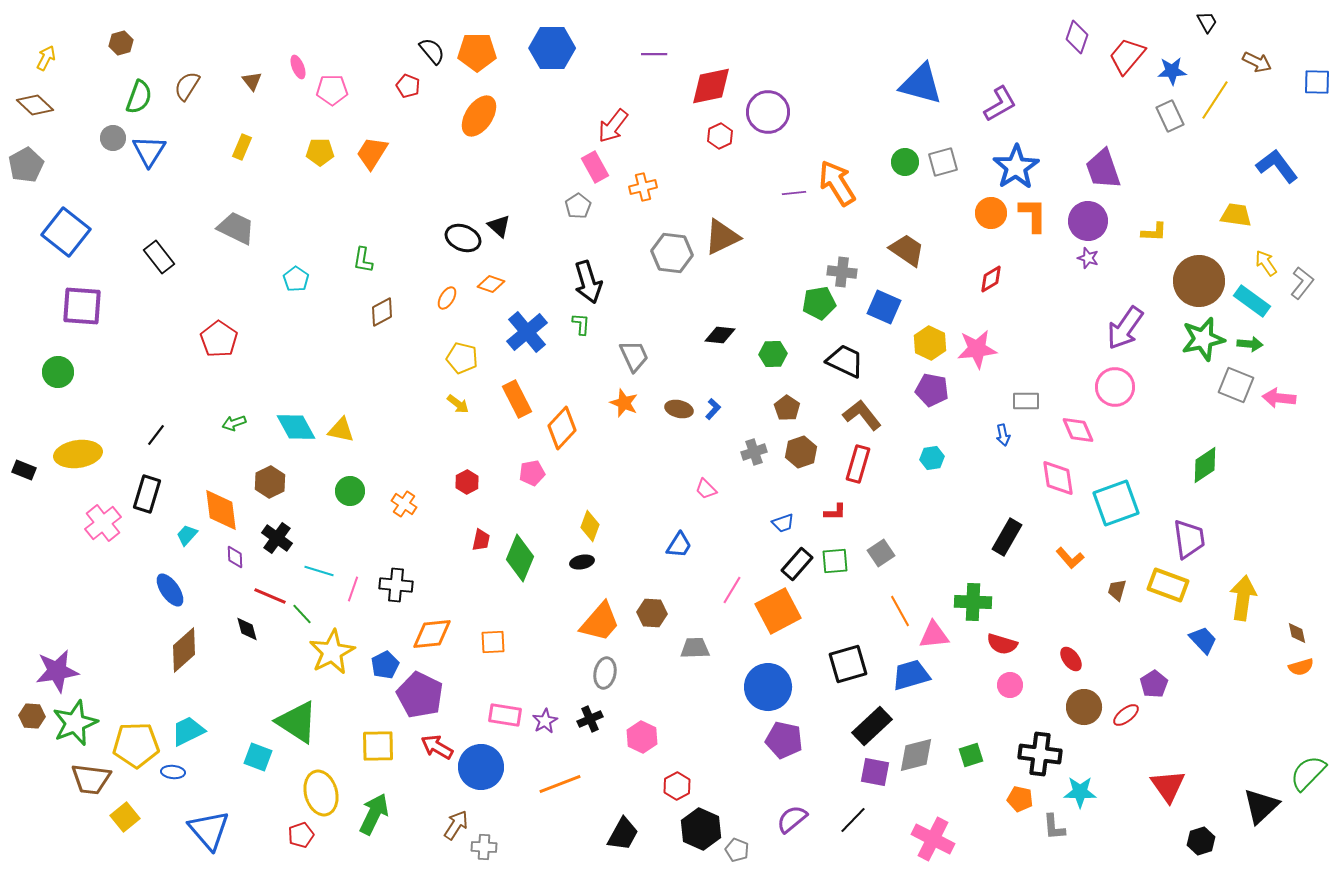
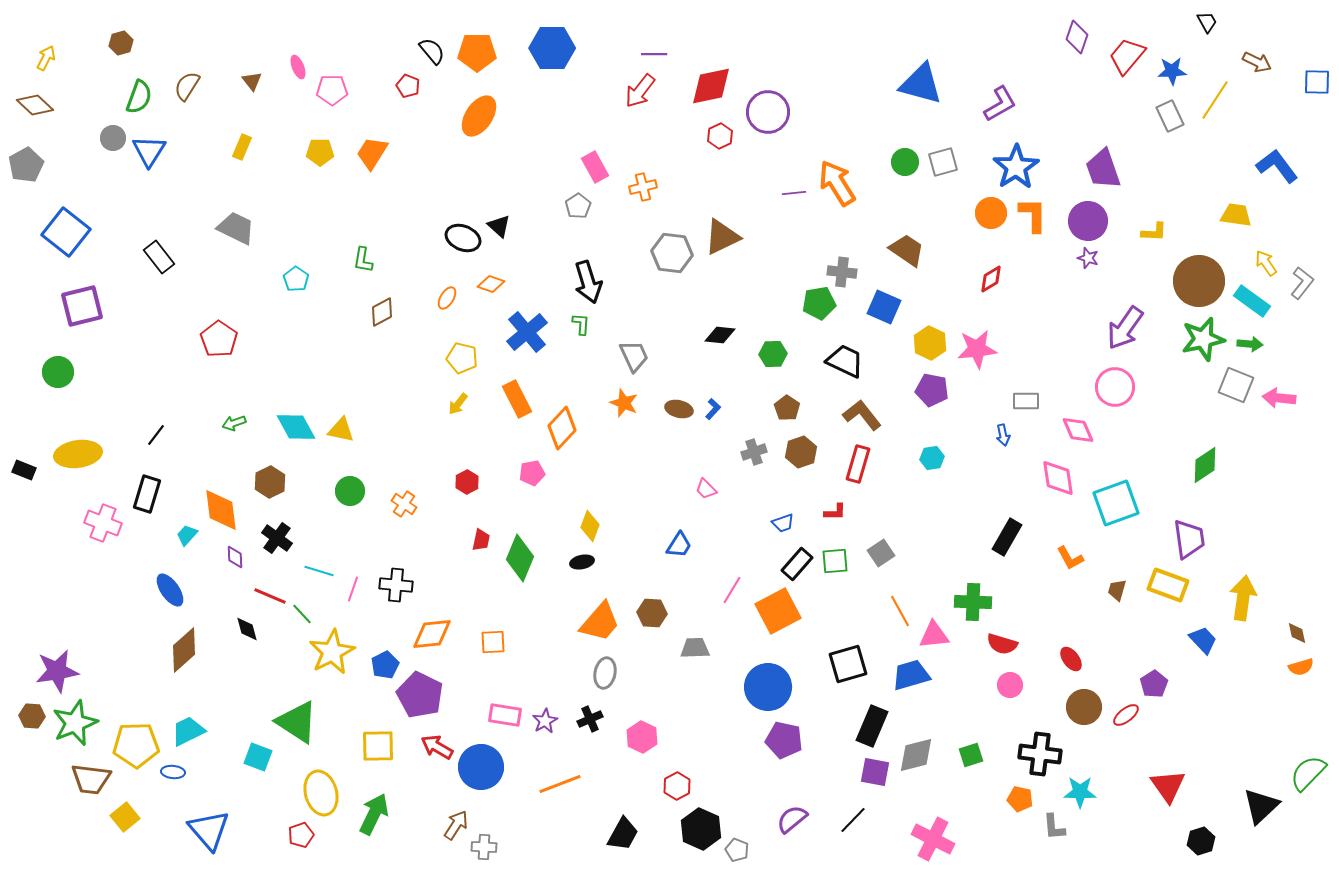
red arrow at (613, 126): moved 27 px right, 35 px up
purple square at (82, 306): rotated 18 degrees counterclockwise
yellow arrow at (458, 404): rotated 90 degrees clockwise
pink cross at (103, 523): rotated 30 degrees counterclockwise
orange L-shape at (1070, 558): rotated 12 degrees clockwise
black rectangle at (872, 726): rotated 24 degrees counterclockwise
